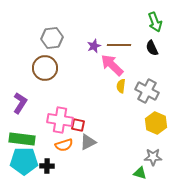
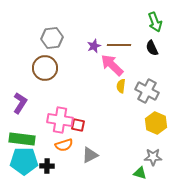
gray triangle: moved 2 px right, 13 px down
